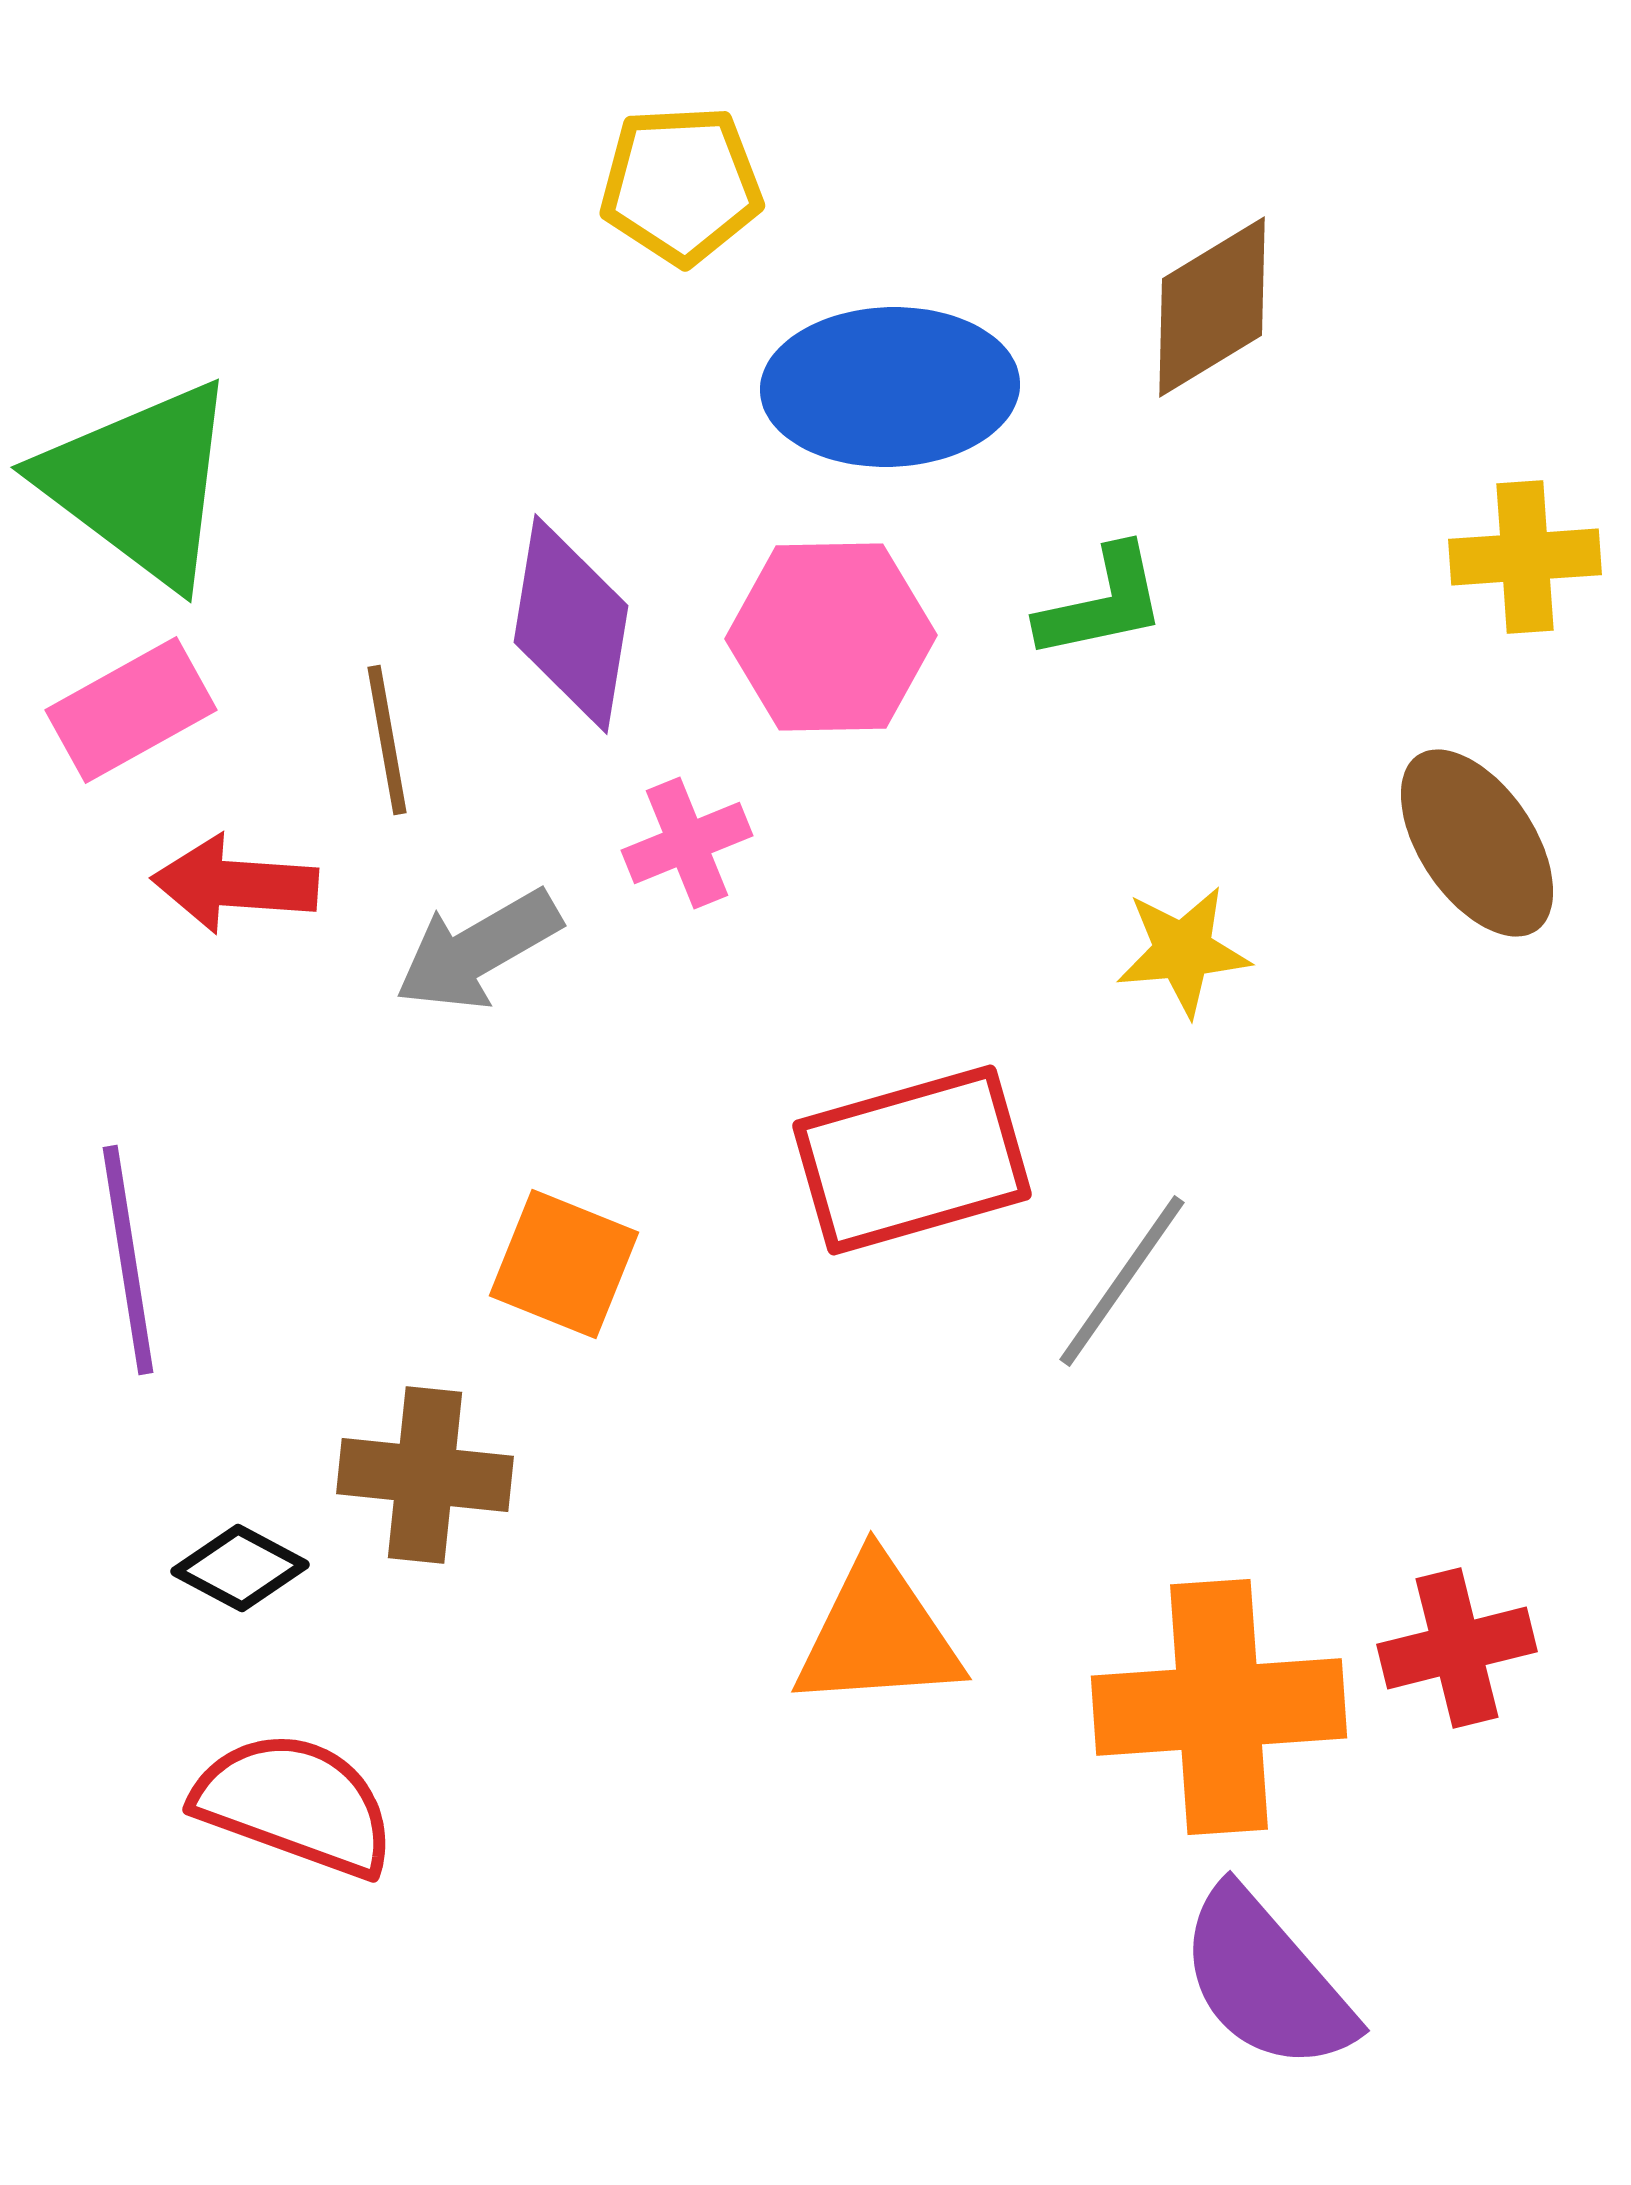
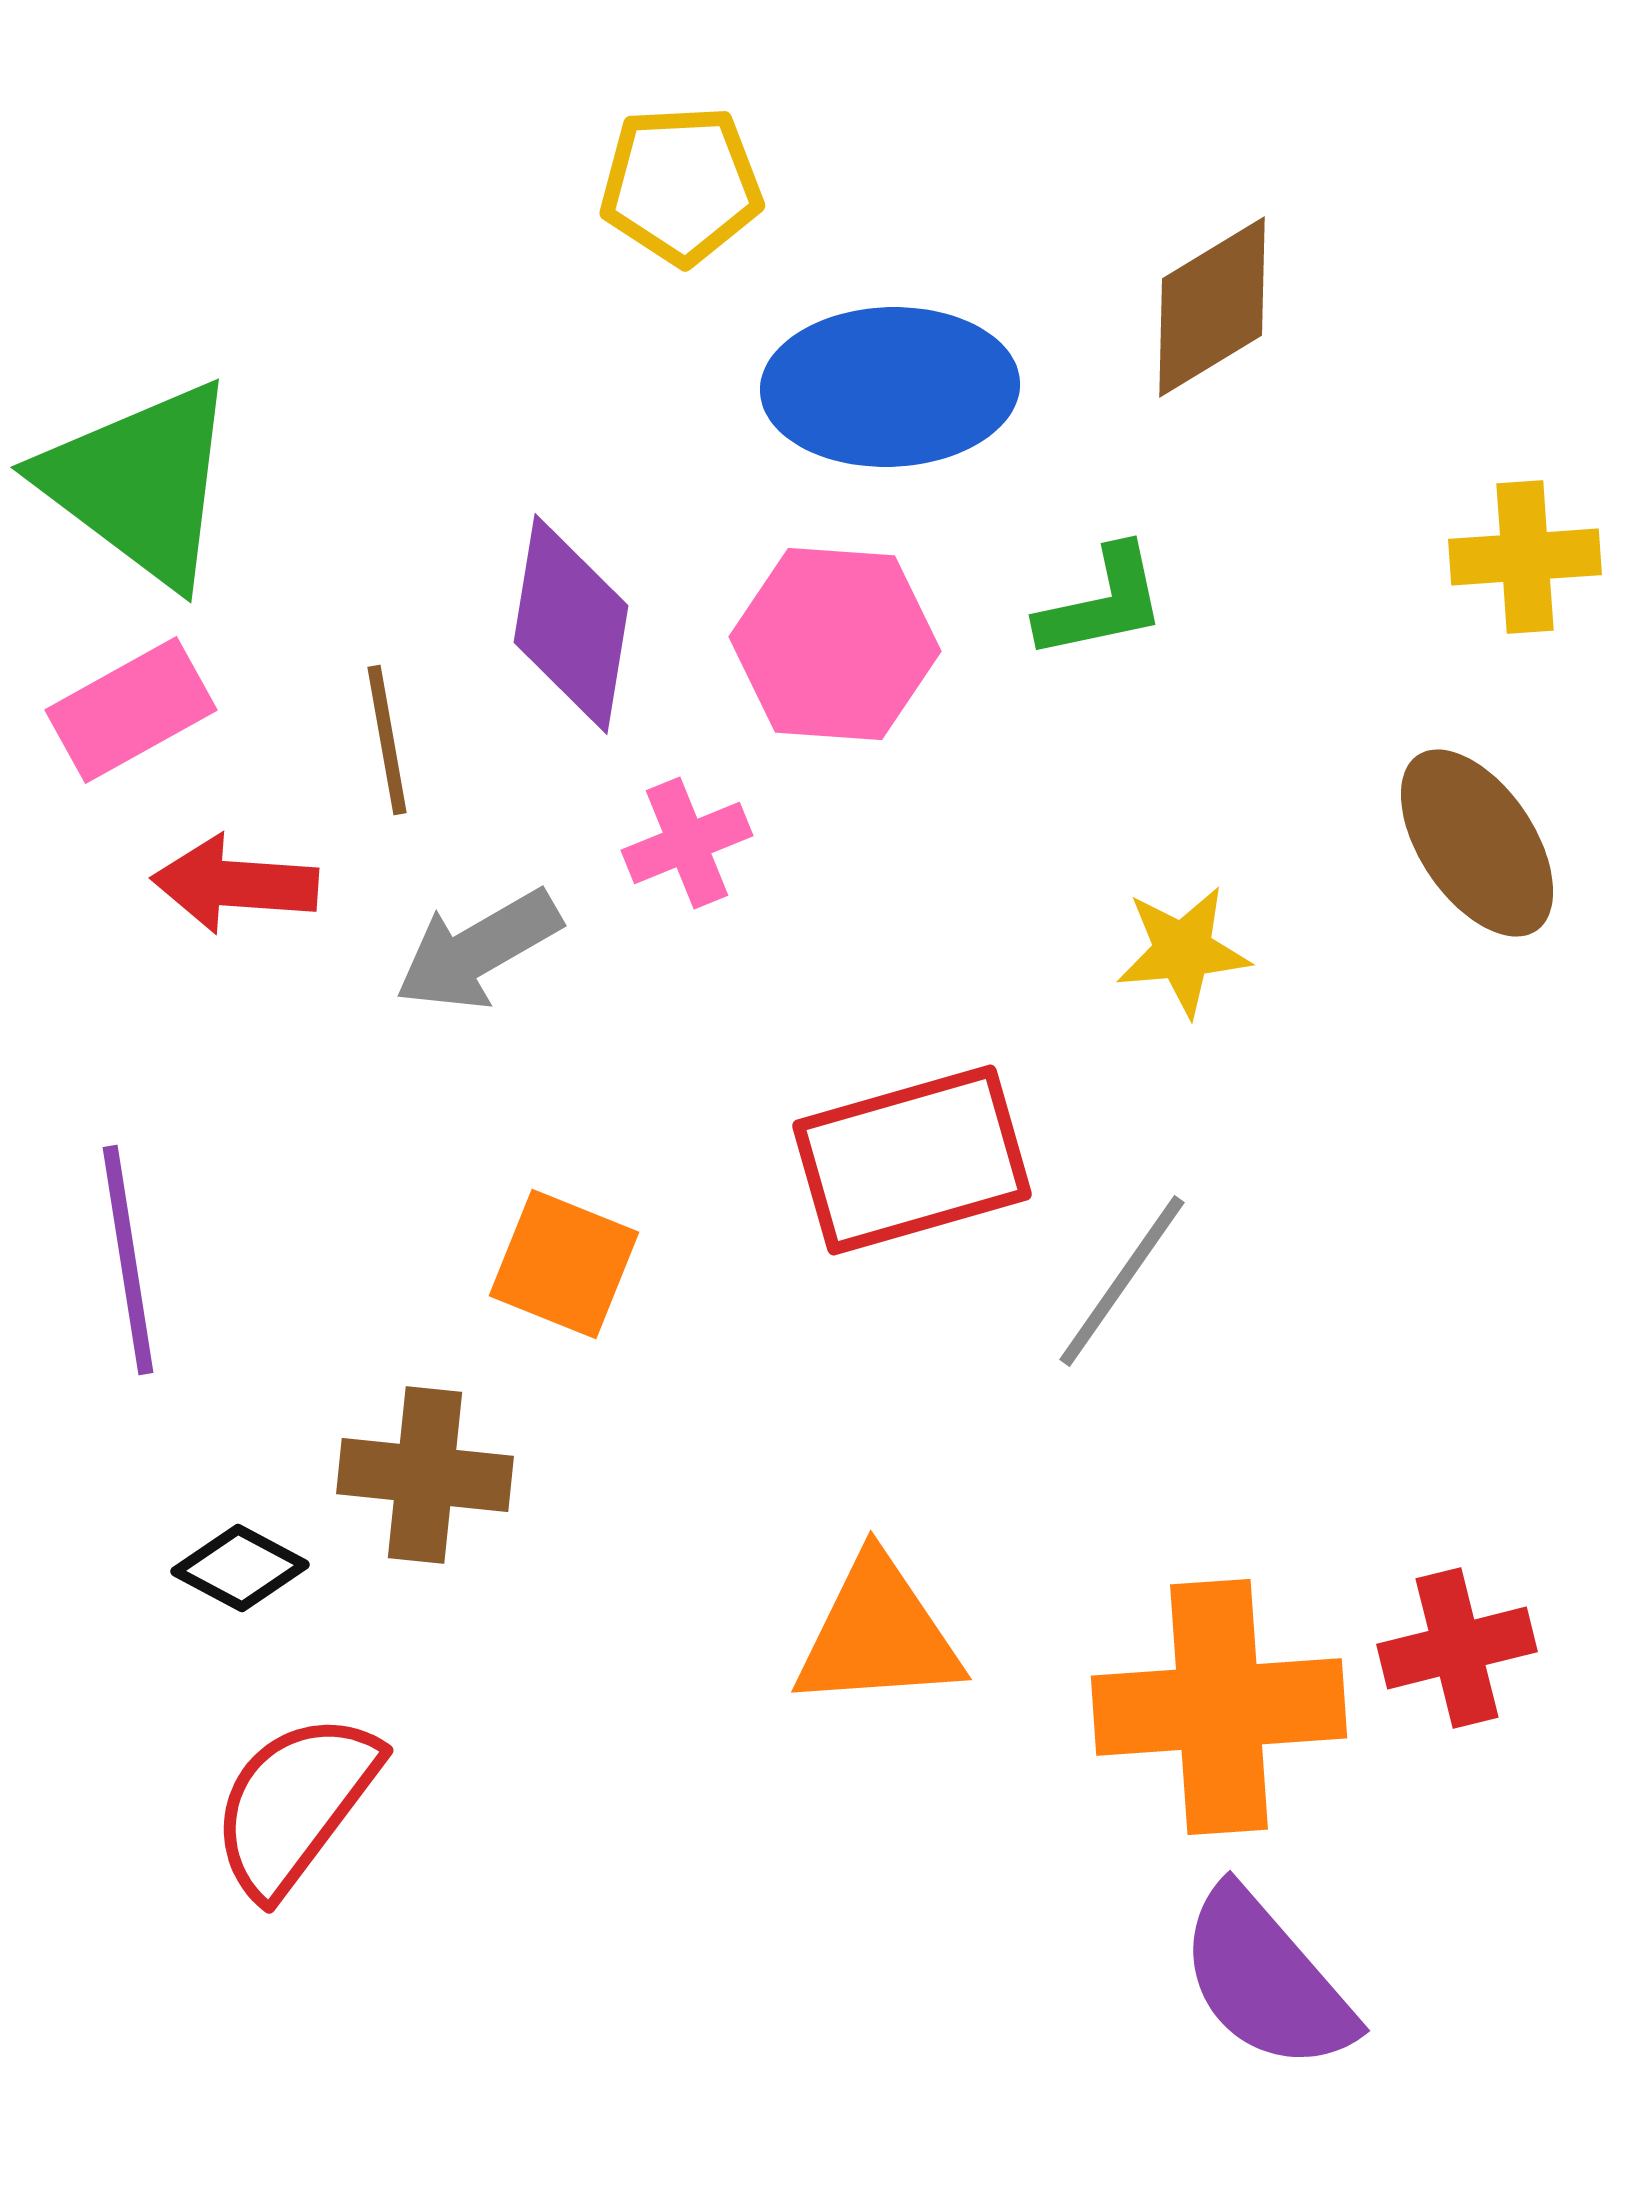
pink hexagon: moved 4 px right, 7 px down; rotated 5 degrees clockwise
red semicircle: rotated 73 degrees counterclockwise
